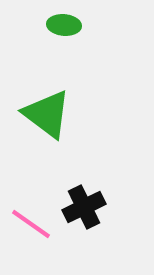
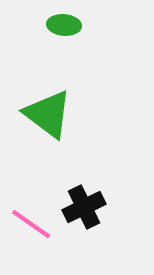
green triangle: moved 1 px right
